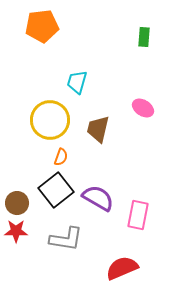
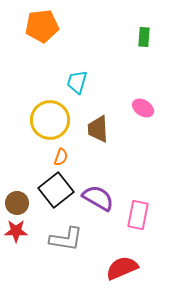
brown trapezoid: rotated 16 degrees counterclockwise
